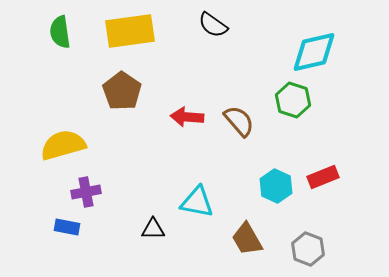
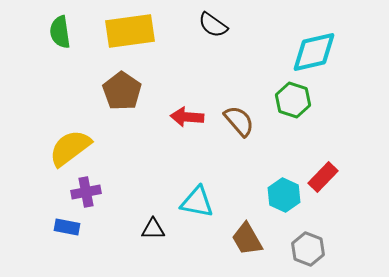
yellow semicircle: moved 7 px right, 3 px down; rotated 21 degrees counterclockwise
red rectangle: rotated 24 degrees counterclockwise
cyan hexagon: moved 8 px right, 9 px down
